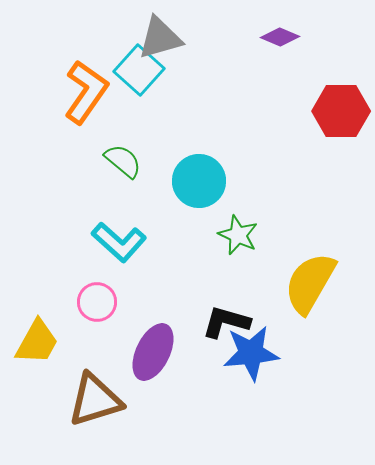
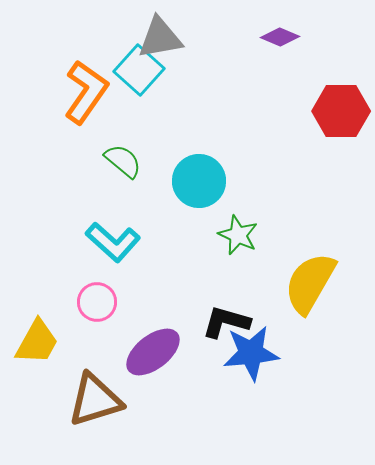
gray triangle: rotated 6 degrees clockwise
cyan L-shape: moved 6 px left
purple ellipse: rotated 26 degrees clockwise
